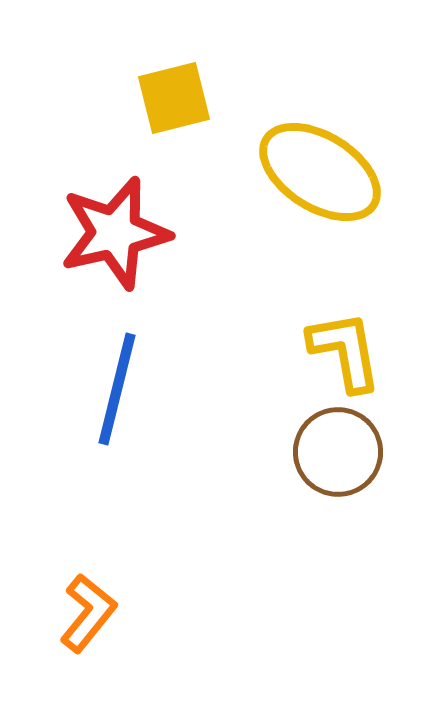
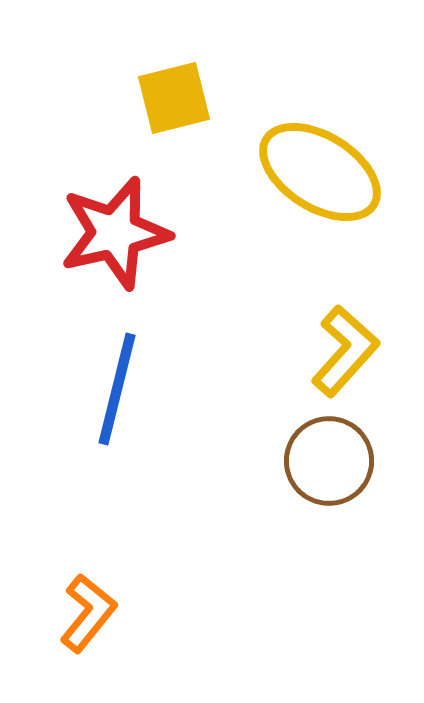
yellow L-shape: rotated 52 degrees clockwise
brown circle: moved 9 px left, 9 px down
